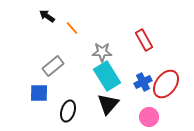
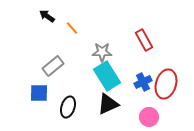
red ellipse: rotated 20 degrees counterclockwise
black triangle: rotated 25 degrees clockwise
black ellipse: moved 4 px up
